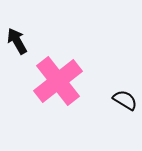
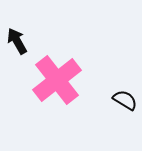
pink cross: moved 1 px left, 1 px up
